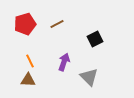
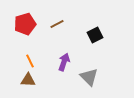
black square: moved 4 px up
